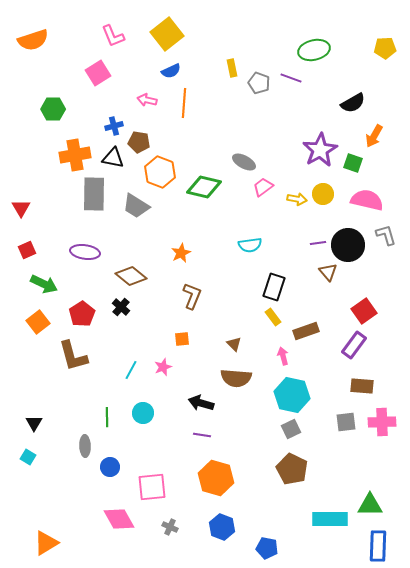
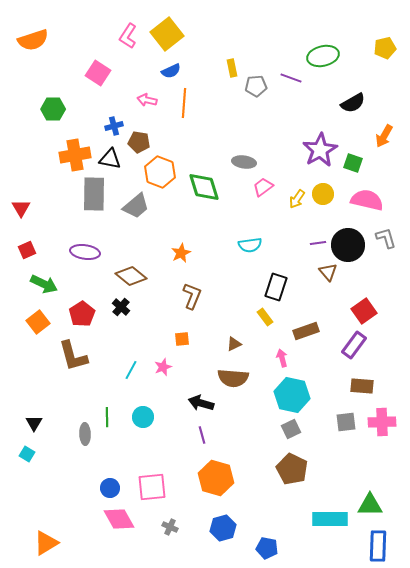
pink L-shape at (113, 36): moved 15 px right; rotated 55 degrees clockwise
yellow pentagon at (385, 48): rotated 10 degrees counterclockwise
green ellipse at (314, 50): moved 9 px right, 6 px down
pink square at (98, 73): rotated 25 degrees counterclockwise
gray pentagon at (259, 83): moved 3 px left, 3 px down; rotated 25 degrees counterclockwise
orange arrow at (374, 136): moved 10 px right
black triangle at (113, 158): moved 3 px left, 1 px down
gray ellipse at (244, 162): rotated 20 degrees counterclockwise
green diamond at (204, 187): rotated 60 degrees clockwise
yellow arrow at (297, 199): rotated 114 degrees clockwise
gray trapezoid at (136, 206): rotated 72 degrees counterclockwise
gray L-shape at (386, 235): moved 3 px down
black rectangle at (274, 287): moved 2 px right
yellow rectangle at (273, 317): moved 8 px left
brown triangle at (234, 344): rotated 49 degrees clockwise
pink arrow at (283, 356): moved 1 px left, 2 px down
brown semicircle at (236, 378): moved 3 px left
cyan circle at (143, 413): moved 4 px down
purple line at (202, 435): rotated 66 degrees clockwise
gray ellipse at (85, 446): moved 12 px up
cyan square at (28, 457): moved 1 px left, 3 px up
blue circle at (110, 467): moved 21 px down
blue hexagon at (222, 527): moved 1 px right, 1 px down; rotated 25 degrees clockwise
